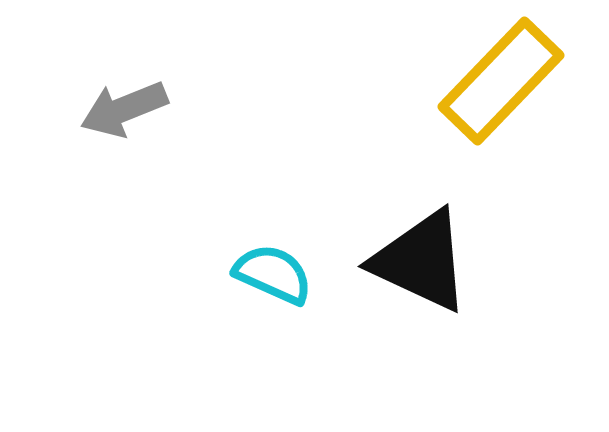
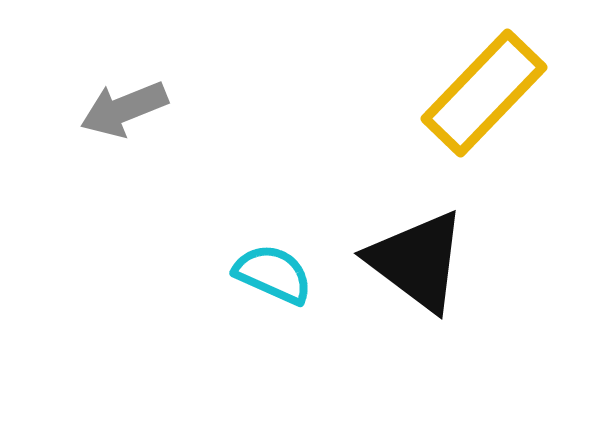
yellow rectangle: moved 17 px left, 12 px down
black triangle: moved 4 px left; rotated 12 degrees clockwise
